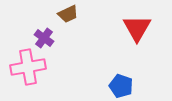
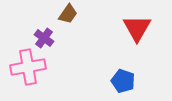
brown trapezoid: rotated 30 degrees counterclockwise
blue pentagon: moved 2 px right, 5 px up
